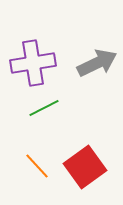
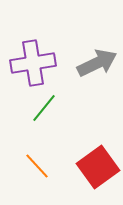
green line: rotated 24 degrees counterclockwise
red square: moved 13 px right
